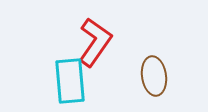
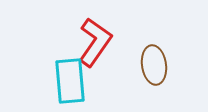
brown ellipse: moved 11 px up
